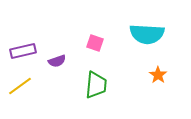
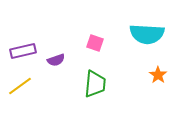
purple semicircle: moved 1 px left, 1 px up
green trapezoid: moved 1 px left, 1 px up
